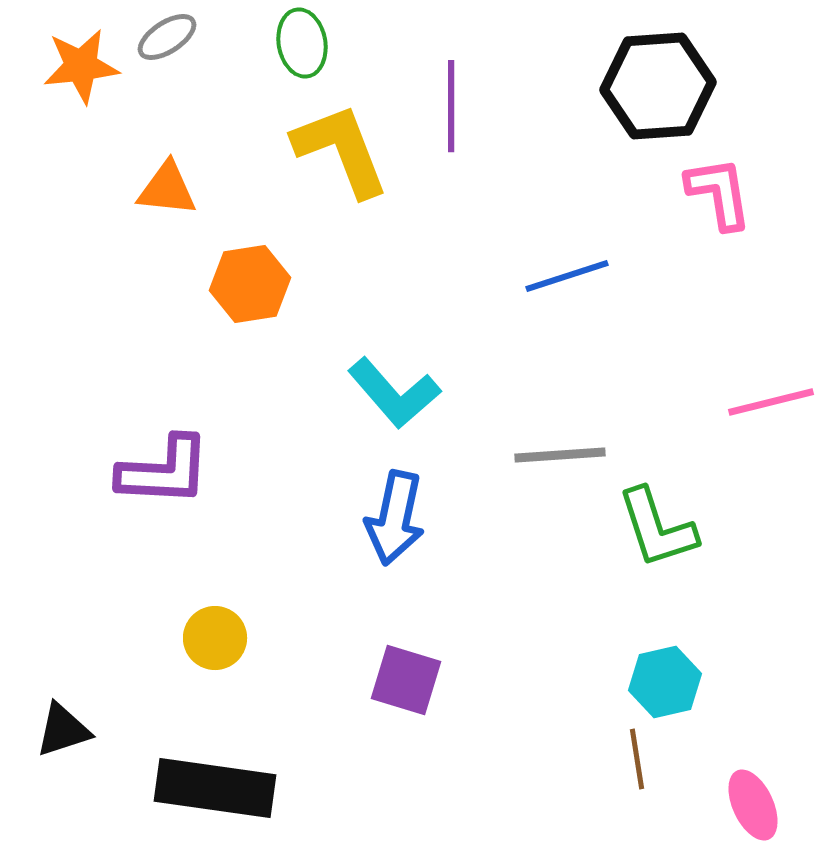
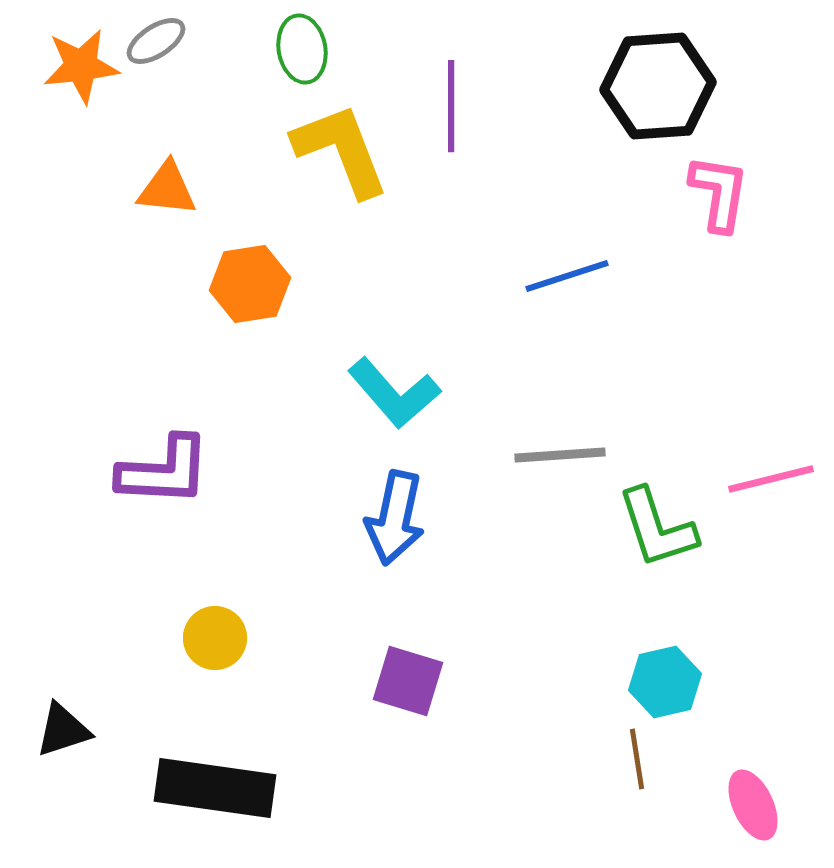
gray ellipse: moved 11 px left, 4 px down
green ellipse: moved 6 px down
pink L-shape: rotated 18 degrees clockwise
pink line: moved 77 px down
purple square: moved 2 px right, 1 px down
